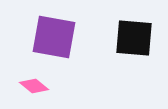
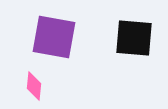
pink diamond: rotated 56 degrees clockwise
